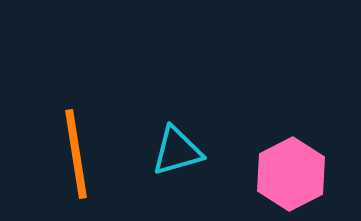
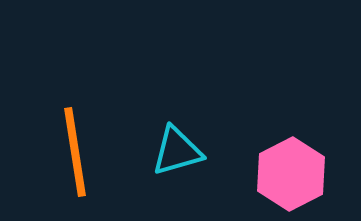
orange line: moved 1 px left, 2 px up
